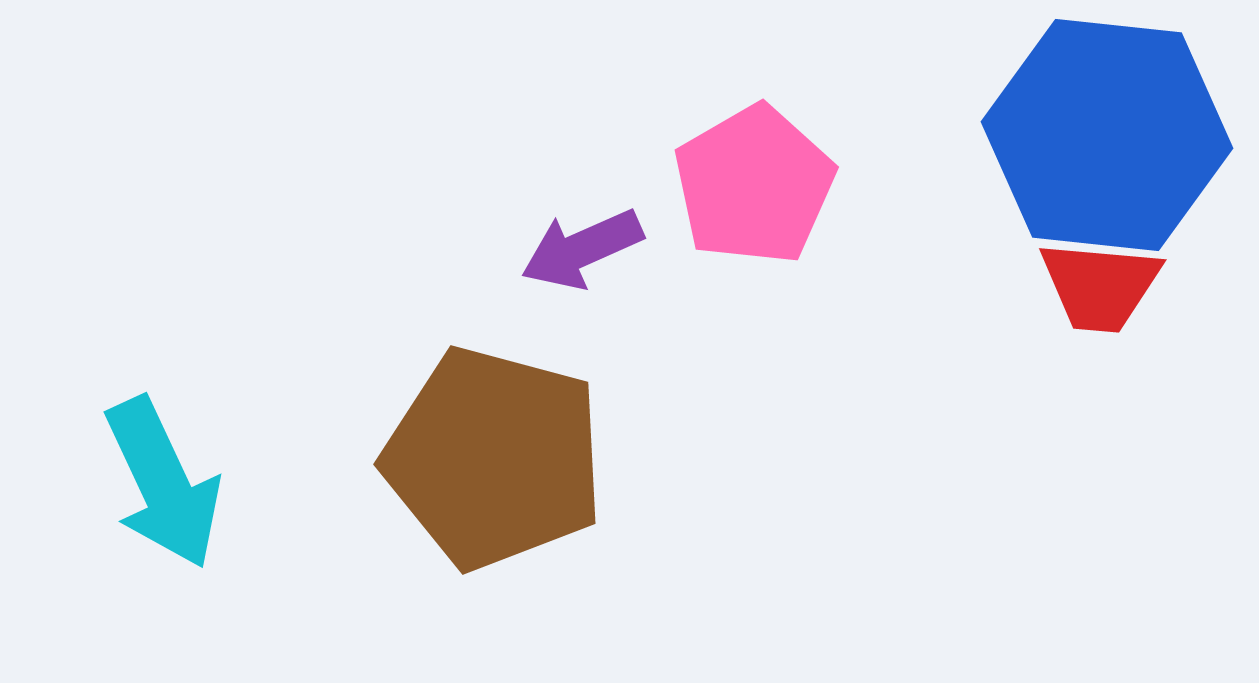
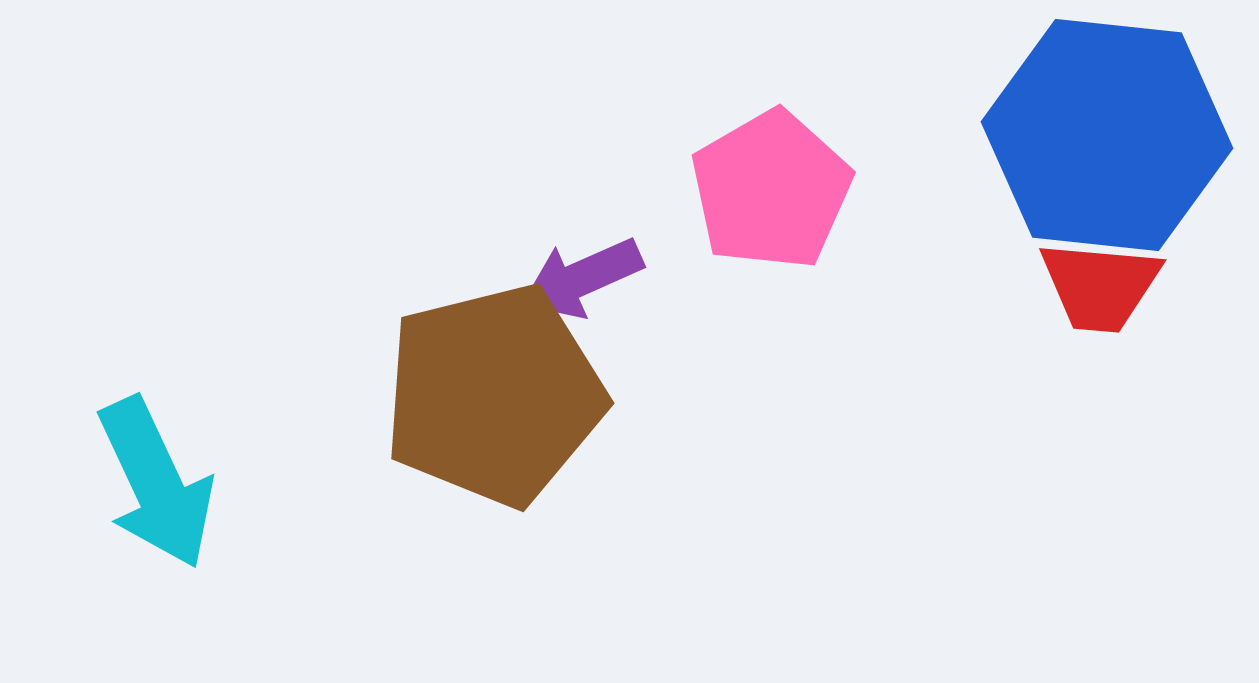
pink pentagon: moved 17 px right, 5 px down
purple arrow: moved 29 px down
brown pentagon: moved 63 px up; rotated 29 degrees counterclockwise
cyan arrow: moved 7 px left
